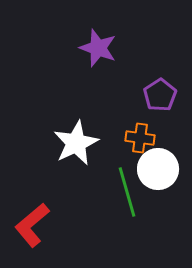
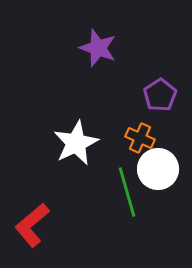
orange cross: rotated 16 degrees clockwise
